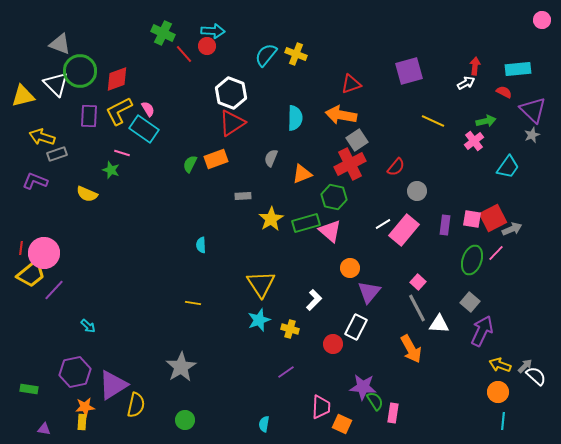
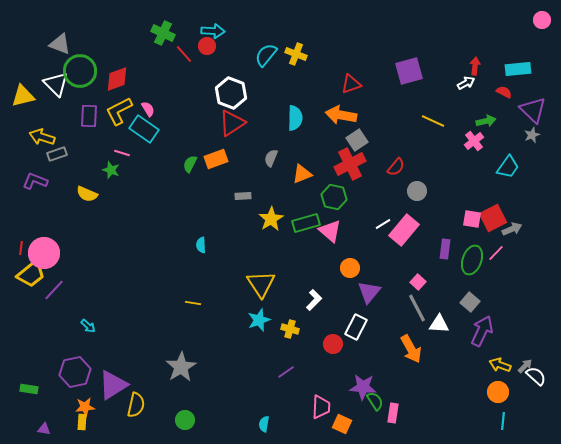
purple rectangle at (445, 225): moved 24 px down
